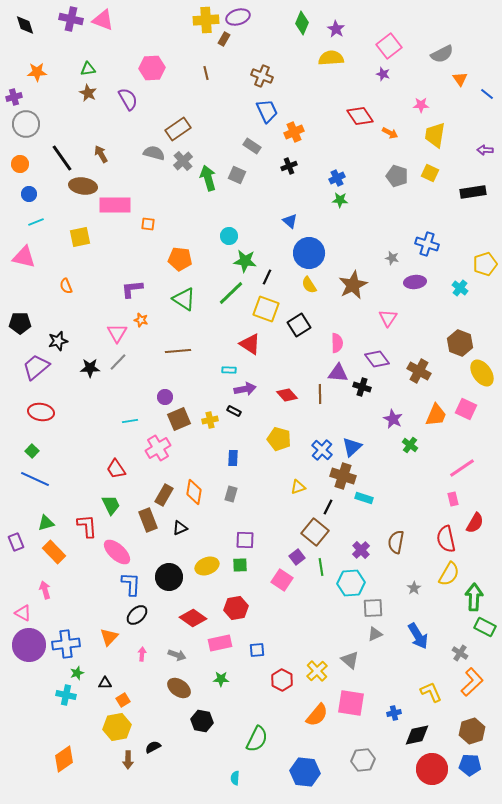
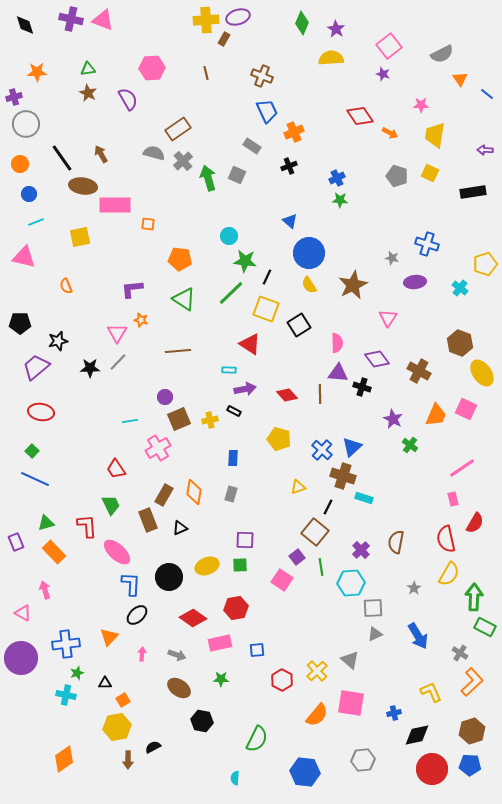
purple circle at (29, 645): moved 8 px left, 13 px down
